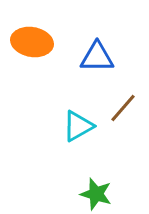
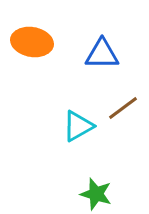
blue triangle: moved 5 px right, 3 px up
brown line: rotated 12 degrees clockwise
